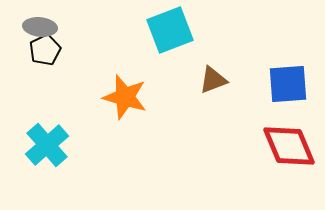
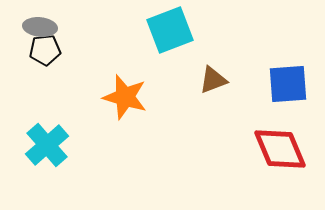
black pentagon: rotated 20 degrees clockwise
red diamond: moved 9 px left, 3 px down
